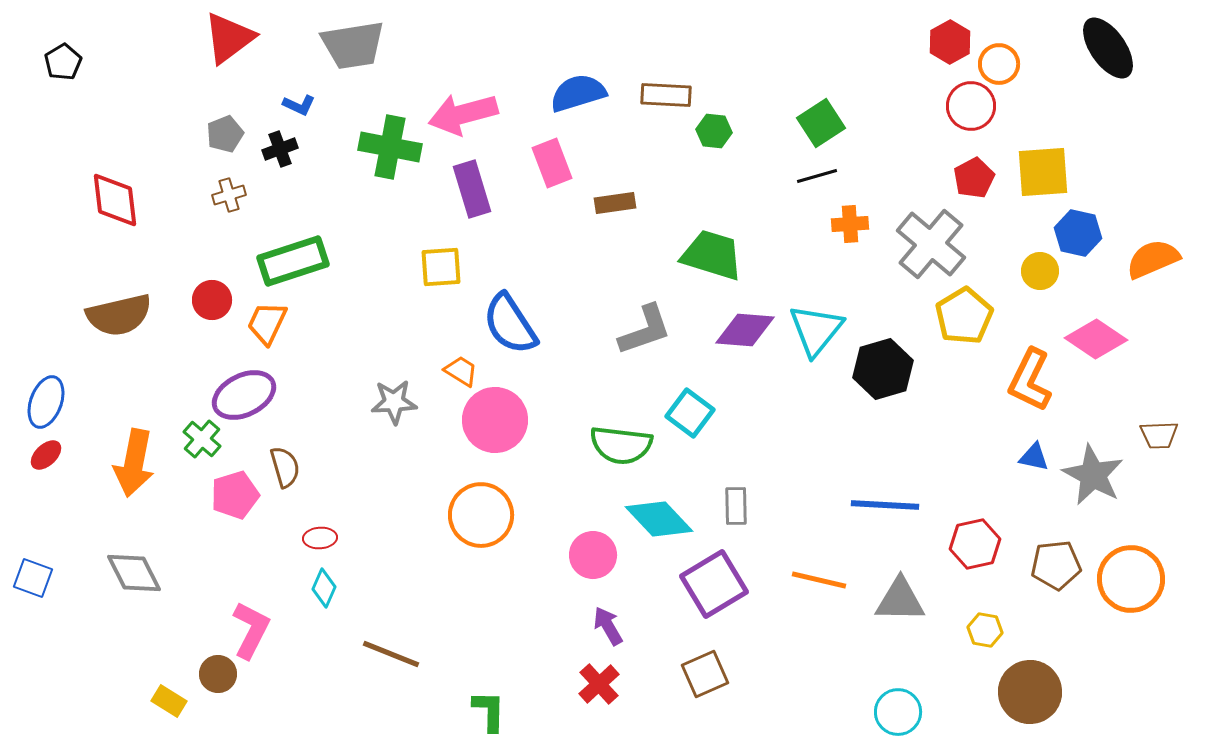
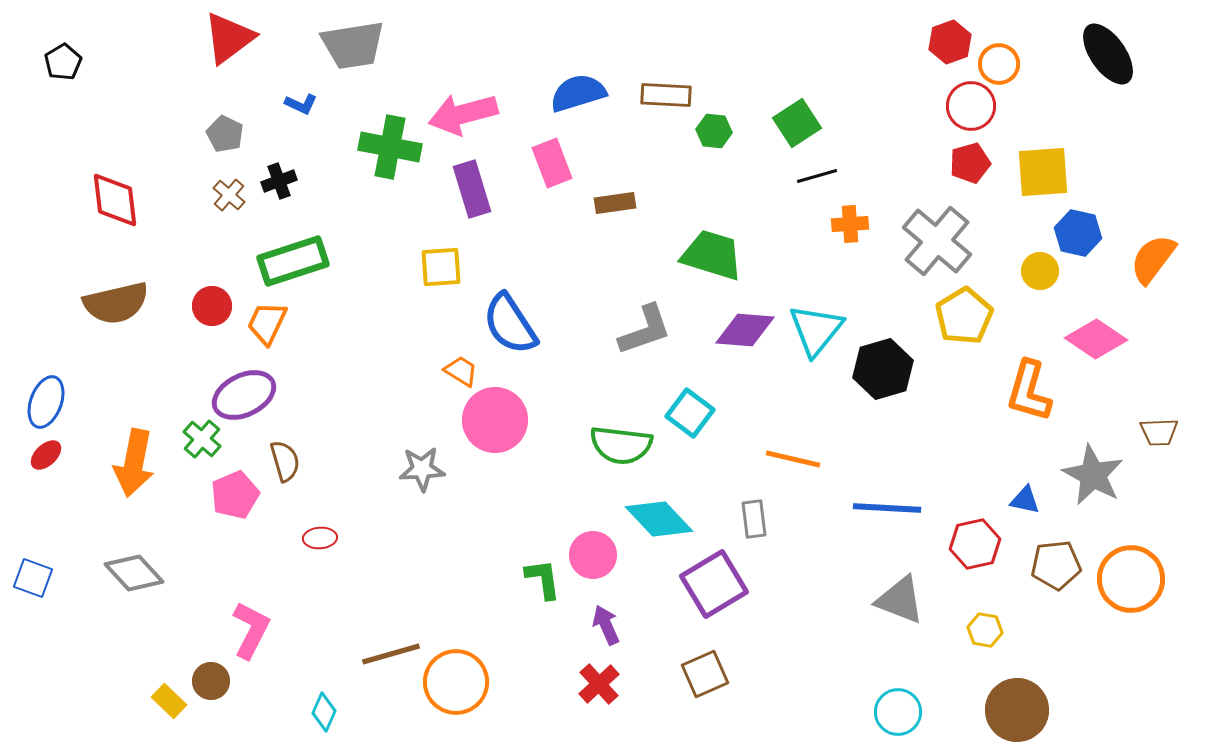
red hexagon at (950, 42): rotated 9 degrees clockwise
black ellipse at (1108, 48): moved 6 px down
blue L-shape at (299, 105): moved 2 px right, 1 px up
green square at (821, 123): moved 24 px left
gray pentagon at (225, 134): rotated 24 degrees counterclockwise
black cross at (280, 149): moved 1 px left, 32 px down
red pentagon at (974, 178): moved 4 px left, 15 px up; rotated 12 degrees clockwise
brown cross at (229, 195): rotated 32 degrees counterclockwise
gray cross at (931, 244): moved 6 px right, 3 px up
orange semicircle at (1153, 259): rotated 30 degrees counterclockwise
red circle at (212, 300): moved 6 px down
brown semicircle at (119, 315): moved 3 px left, 12 px up
orange L-shape at (1030, 380): moved 1 px left, 11 px down; rotated 10 degrees counterclockwise
gray star at (394, 402): moved 28 px right, 67 px down
brown trapezoid at (1159, 435): moved 3 px up
blue triangle at (1034, 457): moved 9 px left, 43 px down
brown semicircle at (285, 467): moved 6 px up
pink pentagon at (235, 495): rotated 6 degrees counterclockwise
blue line at (885, 505): moved 2 px right, 3 px down
gray rectangle at (736, 506): moved 18 px right, 13 px down; rotated 6 degrees counterclockwise
orange circle at (481, 515): moved 25 px left, 167 px down
gray diamond at (134, 573): rotated 16 degrees counterclockwise
orange line at (819, 580): moved 26 px left, 121 px up
cyan diamond at (324, 588): moved 124 px down
gray triangle at (900, 600): rotated 20 degrees clockwise
purple arrow at (608, 626): moved 2 px left, 1 px up; rotated 6 degrees clockwise
brown line at (391, 654): rotated 38 degrees counterclockwise
brown circle at (218, 674): moved 7 px left, 7 px down
brown circle at (1030, 692): moved 13 px left, 18 px down
yellow rectangle at (169, 701): rotated 12 degrees clockwise
green L-shape at (489, 711): moved 54 px right, 132 px up; rotated 9 degrees counterclockwise
